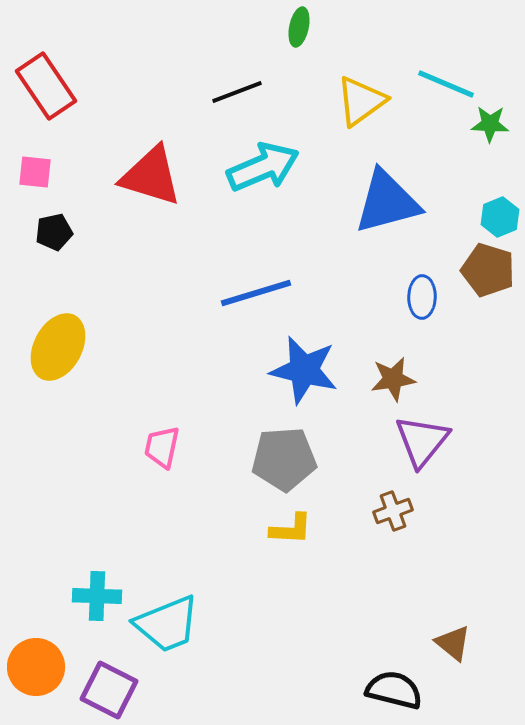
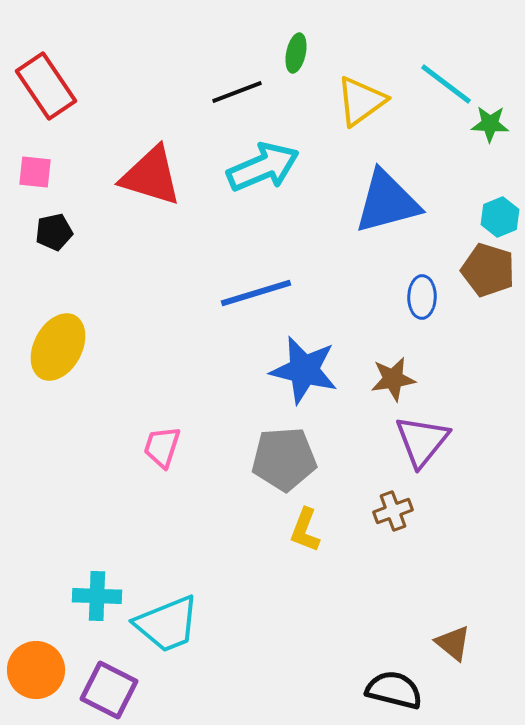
green ellipse: moved 3 px left, 26 px down
cyan line: rotated 14 degrees clockwise
pink trapezoid: rotated 6 degrees clockwise
yellow L-shape: moved 14 px right, 1 px down; rotated 108 degrees clockwise
orange circle: moved 3 px down
